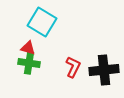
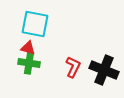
cyan square: moved 7 px left, 2 px down; rotated 20 degrees counterclockwise
black cross: rotated 28 degrees clockwise
